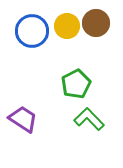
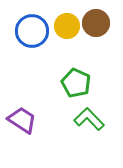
green pentagon: moved 1 px up; rotated 20 degrees counterclockwise
purple trapezoid: moved 1 px left, 1 px down
